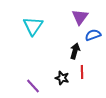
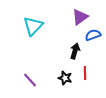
purple triangle: rotated 18 degrees clockwise
cyan triangle: rotated 10 degrees clockwise
red line: moved 3 px right, 1 px down
black star: moved 3 px right
purple line: moved 3 px left, 6 px up
